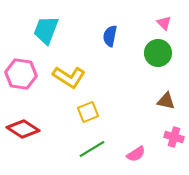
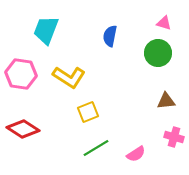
pink triangle: rotated 28 degrees counterclockwise
brown triangle: rotated 18 degrees counterclockwise
green line: moved 4 px right, 1 px up
